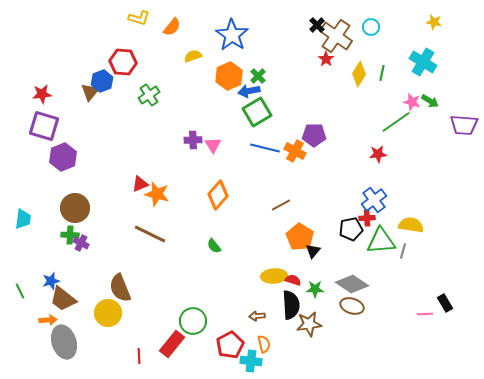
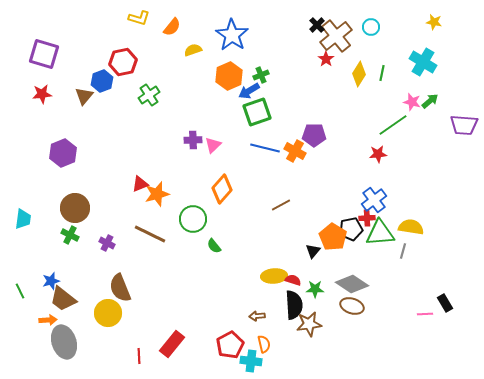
brown cross at (336, 36): rotated 16 degrees clockwise
yellow semicircle at (193, 56): moved 6 px up
red hexagon at (123, 62): rotated 16 degrees counterclockwise
green cross at (258, 76): moved 3 px right, 1 px up; rotated 21 degrees clockwise
blue arrow at (249, 91): rotated 20 degrees counterclockwise
brown triangle at (90, 92): moved 6 px left, 4 px down
green arrow at (430, 101): rotated 72 degrees counterclockwise
green square at (257, 112): rotated 12 degrees clockwise
green line at (396, 122): moved 3 px left, 3 px down
purple square at (44, 126): moved 72 px up
pink triangle at (213, 145): rotated 18 degrees clockwise
purple hexagon at (63, 157): moved 4 px up
orange star at (157, 194): rotated 30 degrees counterclockwise
orange diamond at (218, 195): moved 4 px right, 6 px up
yellow semicircle at (411, 225): moved 2 px down
green cross at (70, 235): rotated 24 degrees clockwise
orange pentagon at (300, 237): moved 33 px right
green triangle at (381, 241): moved 1 px left, 8 px up
purple cross at (81, 243): moved 26 px right
black semicircle at (291, 305): moved 3 px right
green circle at (193, 321): moved 102 px up
